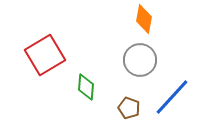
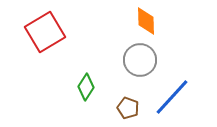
orange diamond: moved 2 px right, 2 px down; rotated 12 degrees counterclockwise
red square: moved 23 px up
green diamond: rotated 28 degrees clockwise
brown pentagon: moved 1 px left
